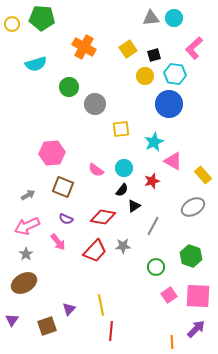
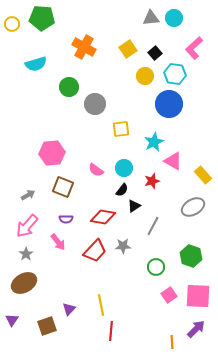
black square at (154, 55): moved 1 px right, 2 px up; rotated 24 degrees counterclockwise
purple semicircle at (66, 219): rotated 24 degrees counterclockwise
pink arrow at (27, 226): rotated 25 degrees counterclockwise
